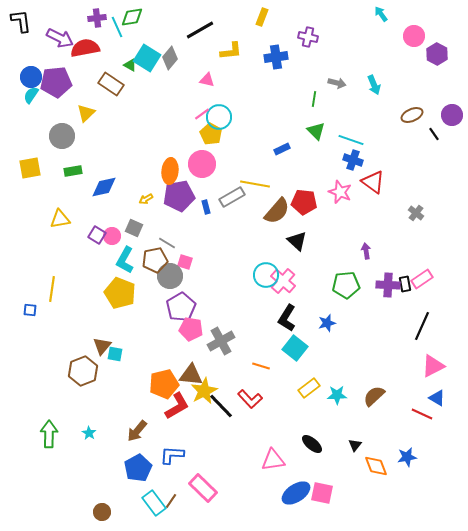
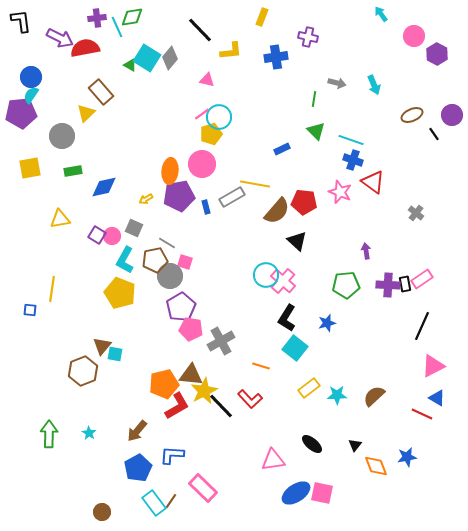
black line at (200, 30): rotated 76 degrees clockwise
purple pentagon at (56, 82): moved 35 px left, 31 px down
brown rectangle at (111, 84): moved 10 px left, 8 px down; rotated 15 degrees clockwise
yellow pentagon at (211, 134): rotated 25 degrees clockwise
